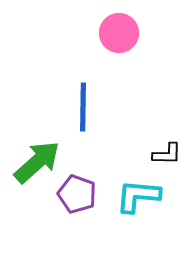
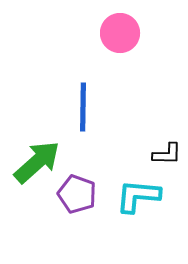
pink circle: moved 1 px right
